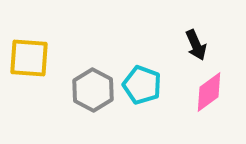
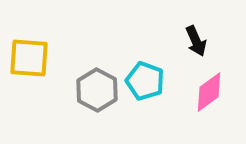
black arrow: moved 4 px up
cyan pentagon: moved 3 px right, 4 px up
gray hexagon: moved 4 px right
